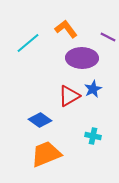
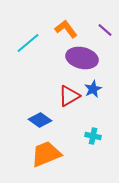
purple line: moved 3 px left, 7 px up; rotated 14 degrees clockwise
purple ellipse: rotated 12 degrees clockwise
